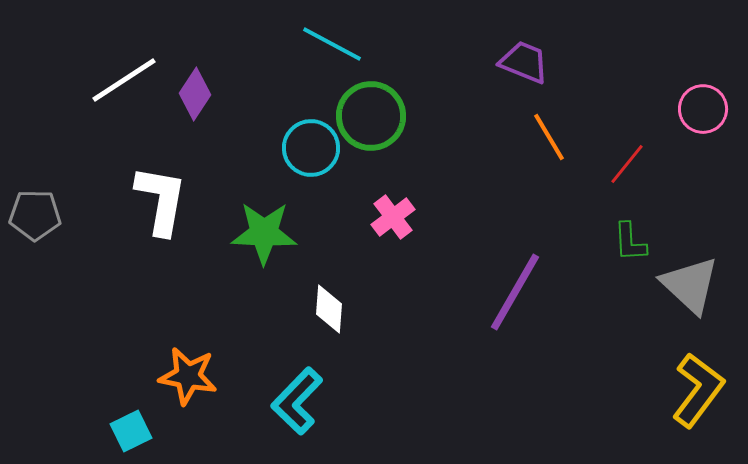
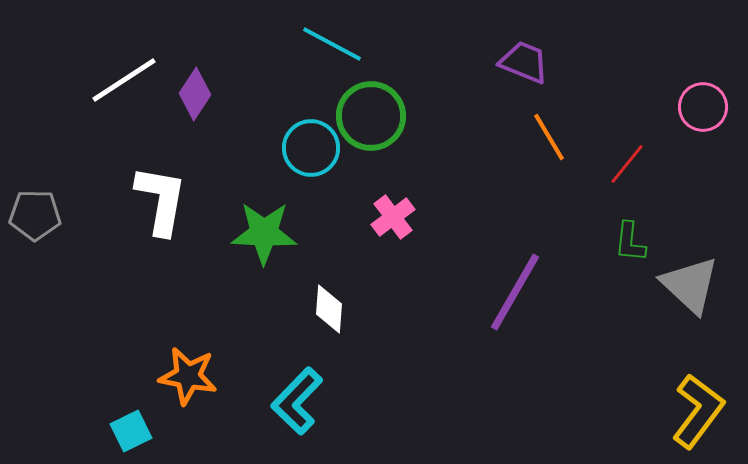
pink circle: moved 2 px up
green L-shape: rotated 9 degrees clockwise
yellow L-shape: moved 21 px down
